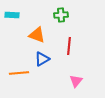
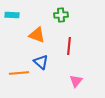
blue triangle: moved 1 px left, 3 px down; rotated 49 degrees counterclockwise
